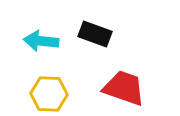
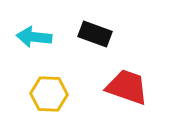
cyan arrow: moved 7 px left, 4 px up
red trapezoid: moved 3 px right, 1 px up
